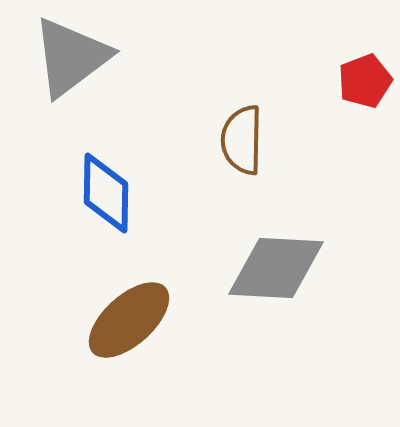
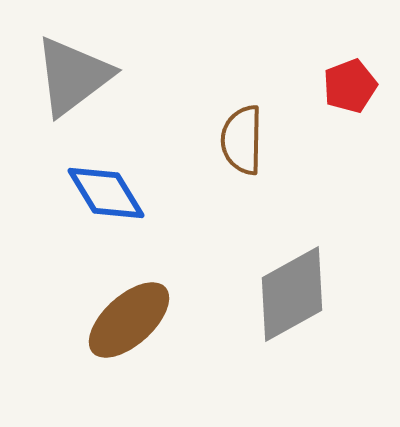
gray triangle: moved 2 px right, 19 px down
red pentagon: moved 15 px left, 5 px down
blue diamond: rotated 32 degrees counterclockwise
gray diamond: moved 16 px right, 26 px down; rotated 32 degrees counterclockwise
